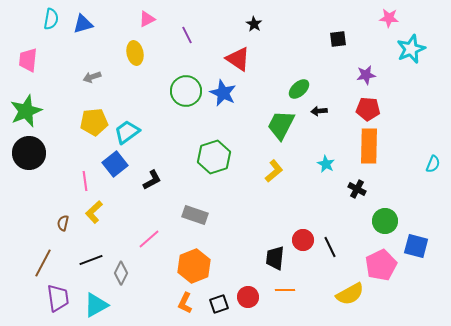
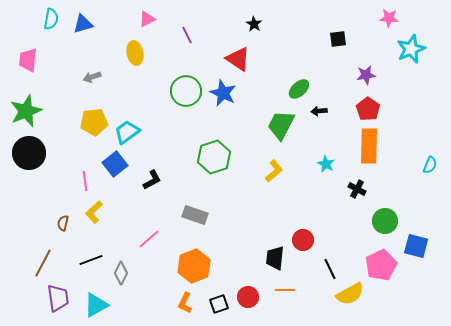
red pentagon at (368, 109): rotated 30 degrees clockwise
cyan semicircle at (433, 164): moved 3 px left, 1 px down
black line at (330, 247): moved 22 px down
